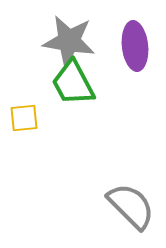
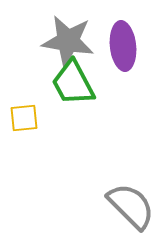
gray star: moved 1 px left
purple ellipse: moved 12 px left
